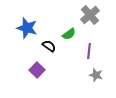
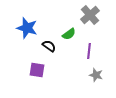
purple square: rotated 35 degrees counterclockwise
